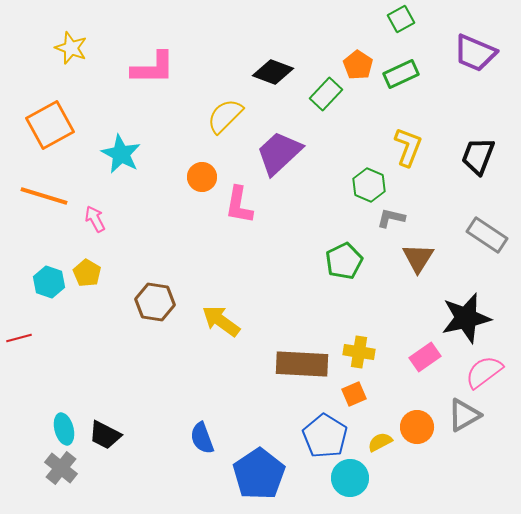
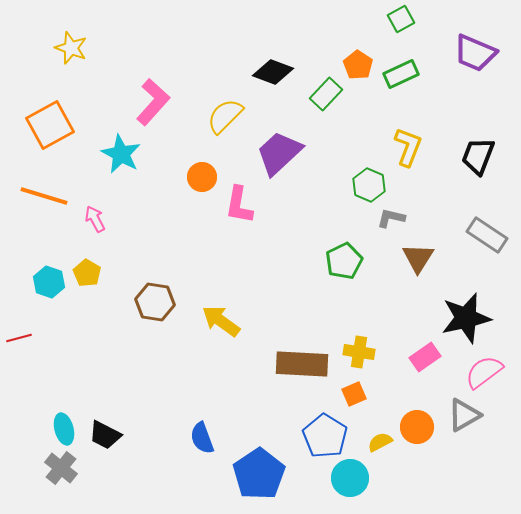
pink L-shape at (153, 68): moved 34 px down; rotated 48 degrees counterclockwise
